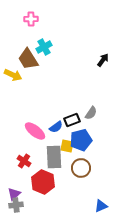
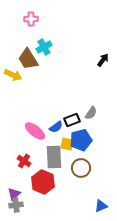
yellow square: moved 2 px up
